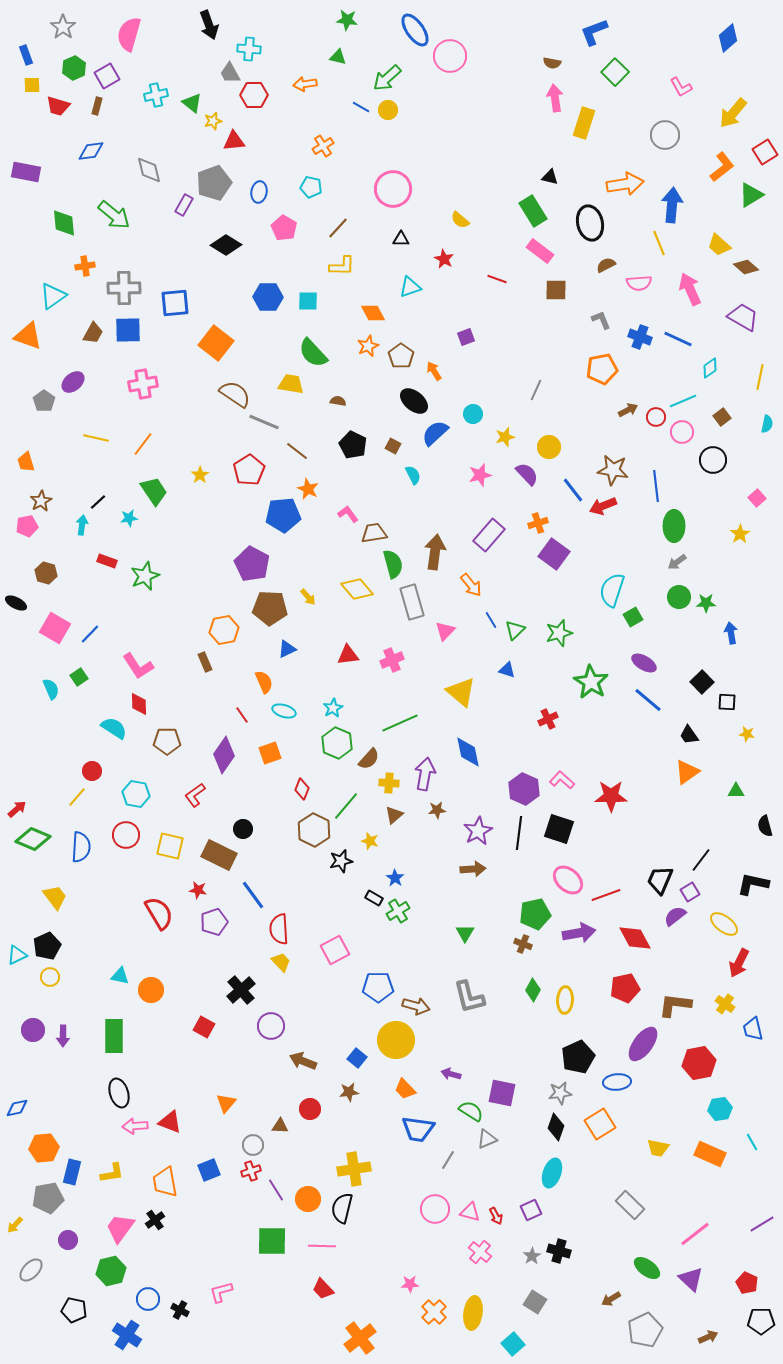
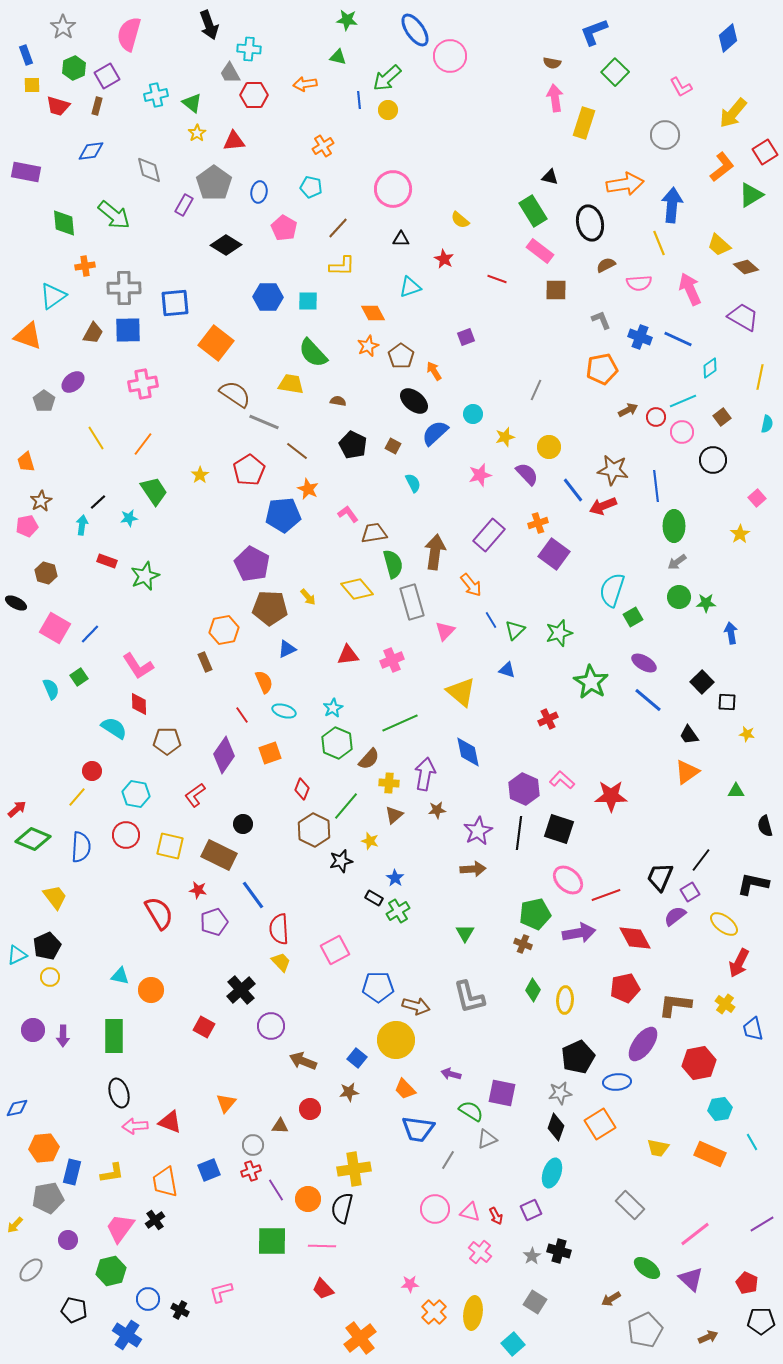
blue line at (361, 107): moved 2 px left, 7 px up; rotated 54 degrees clockwise
yellow star at (213, 121): moved 16 px left, 12 px down; rotated 18 degrees counterclockwise
gray pentagon at (214, 183): rotated 16 degrees counterclockwise
yellow line at (96, 438): rotated 45 degrees clockwise
cyan semicircle at (413, 475): moved 8 px down
black circle at (243, 829): moved 5 px up
black trapezoid at (660, 880): moved 3 px up
